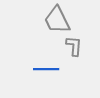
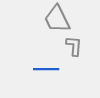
gray trapezoid: moved 1 px up
